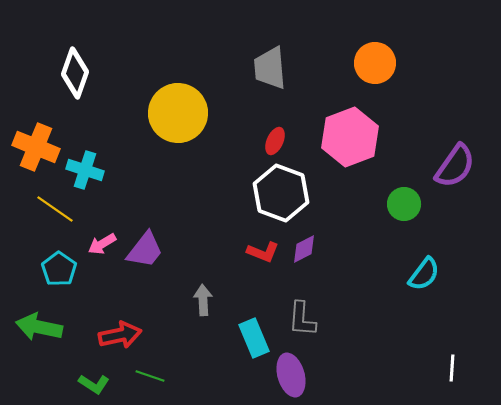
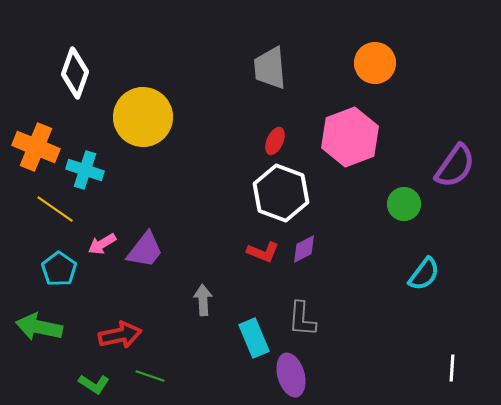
yellow circle: moved 35 px left, 4 px down
